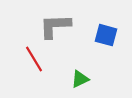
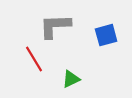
blue square: rotated 30 degrees counterclockwise
green triangle: moved 9 px left
